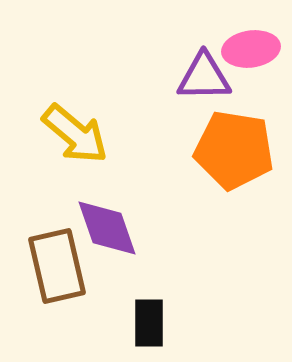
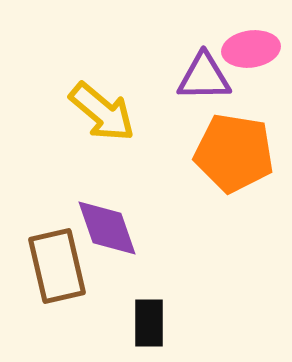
yellow arrow: moved 27 px right, 22 px up
orange pentagon: moved 3 px down
